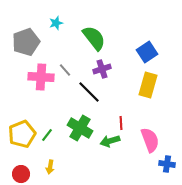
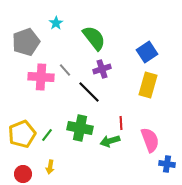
cyan star: rotated 16 degrees counterclockwise
green cross: rotated 20 degrees counterclockwise
red circle: moved 2 px right
